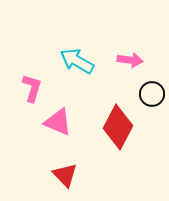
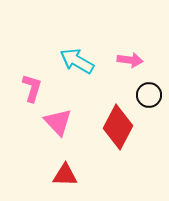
black circle: moved 3 px left, 1 px down
pink triangle: rotated 24 degrees clockwise
red triangle: rotated 44 degrees counterclockwise
